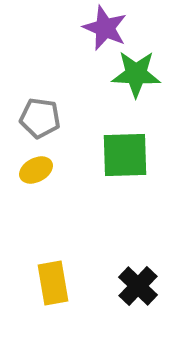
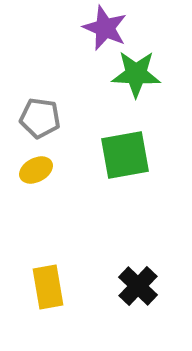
green square: rotated 8 degrees counterclockwise
yellow rectangle: moved 5 px left, 4 px down
